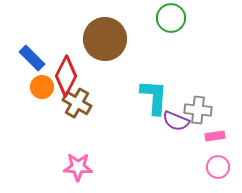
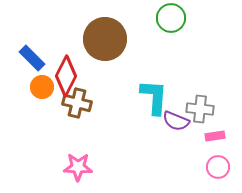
brown cross: rotated 16 degrees counterclockwise
gray cross: moved 2 px right, 1 px up
